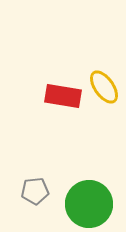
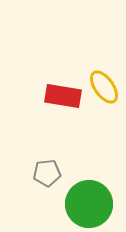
gray pentagon: moved 12 px right, 18 px up
